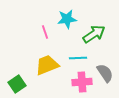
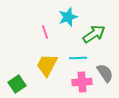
cyan star: moved 1 px right, 2 px up; rotated 12 degrees counterclockwise
yellow trapezoid: rotated 40 degrees counterclockwise
